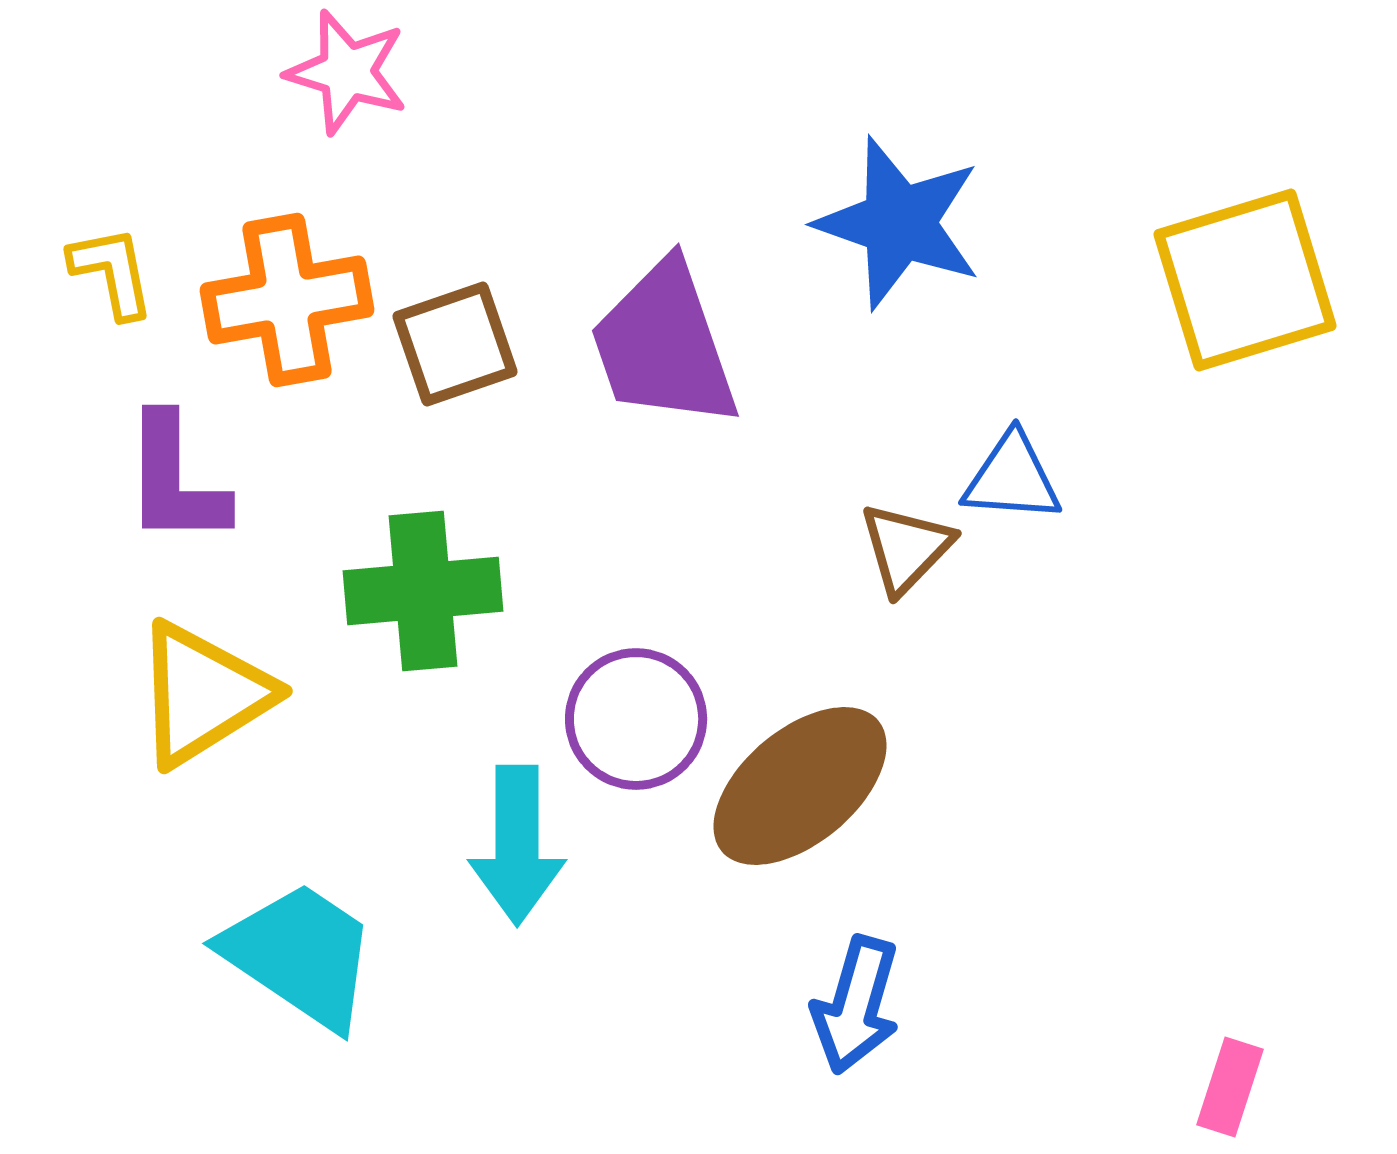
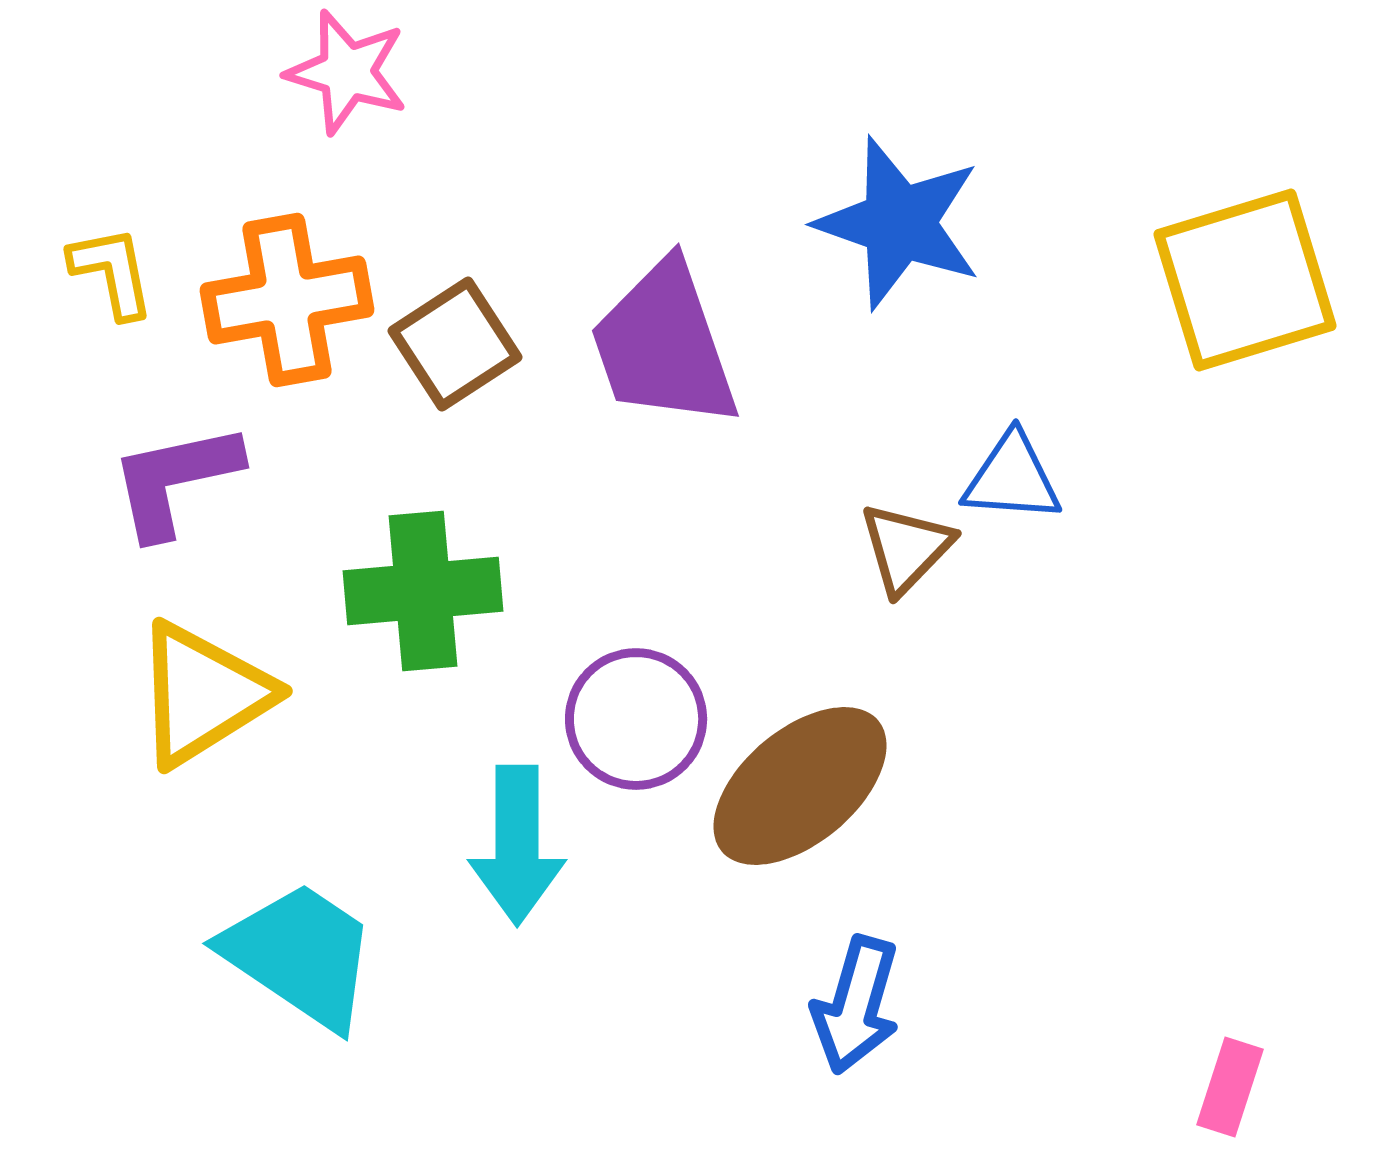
brown square: rotated 14 degrees counterclockwise
purple L-shape: rotated 78 degrees clockwise
